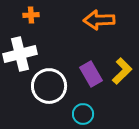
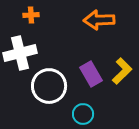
white cross: moved 1 px up
